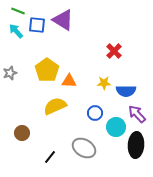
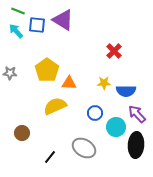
gray star: rotated 24 degrees clockwise
orange triangle: moved 2 px down
